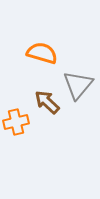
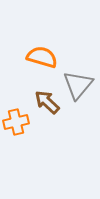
orange semicircle: moved 4 px down
